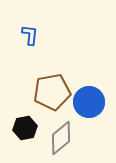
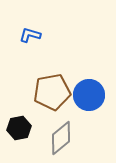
blue L-shape: rotated 80 degrees counterclockwise
blue circle: moved 7 px up
black hexagon: moved 6 px left
